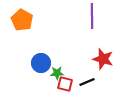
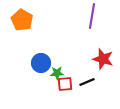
purple line: rotated 10 degrees clockwise
red square: rotated 21 degrees counterclockwise
